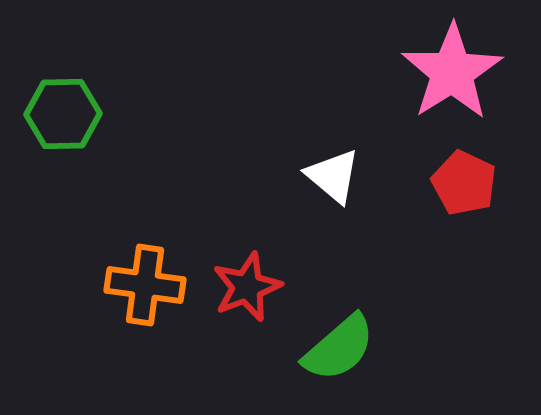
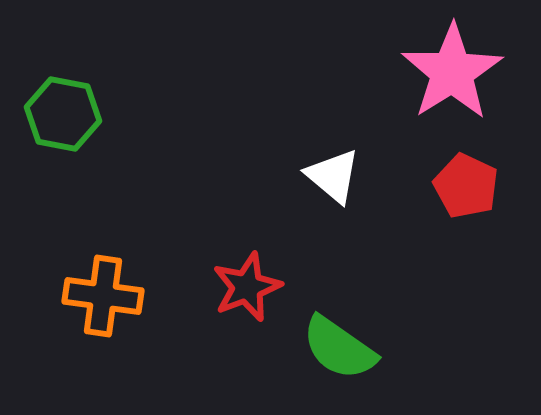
green hexagon: rotated 12 degrees clockwise
red pentagon: moved 2 px right, 3 px down
orange cross: moved 42 px left, 11 px down
green semicircle: rotated 76 degrees clockwise
